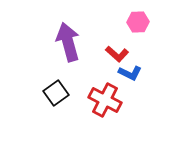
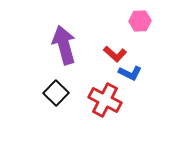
pink hexagon: moved 2 px right, 1 px up
purple arrow: moved 4 px left, 3 px down
red L-shape: moved 2 px left
black square: rotated 10 degrees counterclockwise
